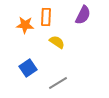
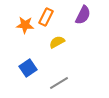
orange rectangle: rotated 24 degrees clockwise
yellow semicircle: rotated 63 degrees counterclockwise
gray line: moved 1 px right
